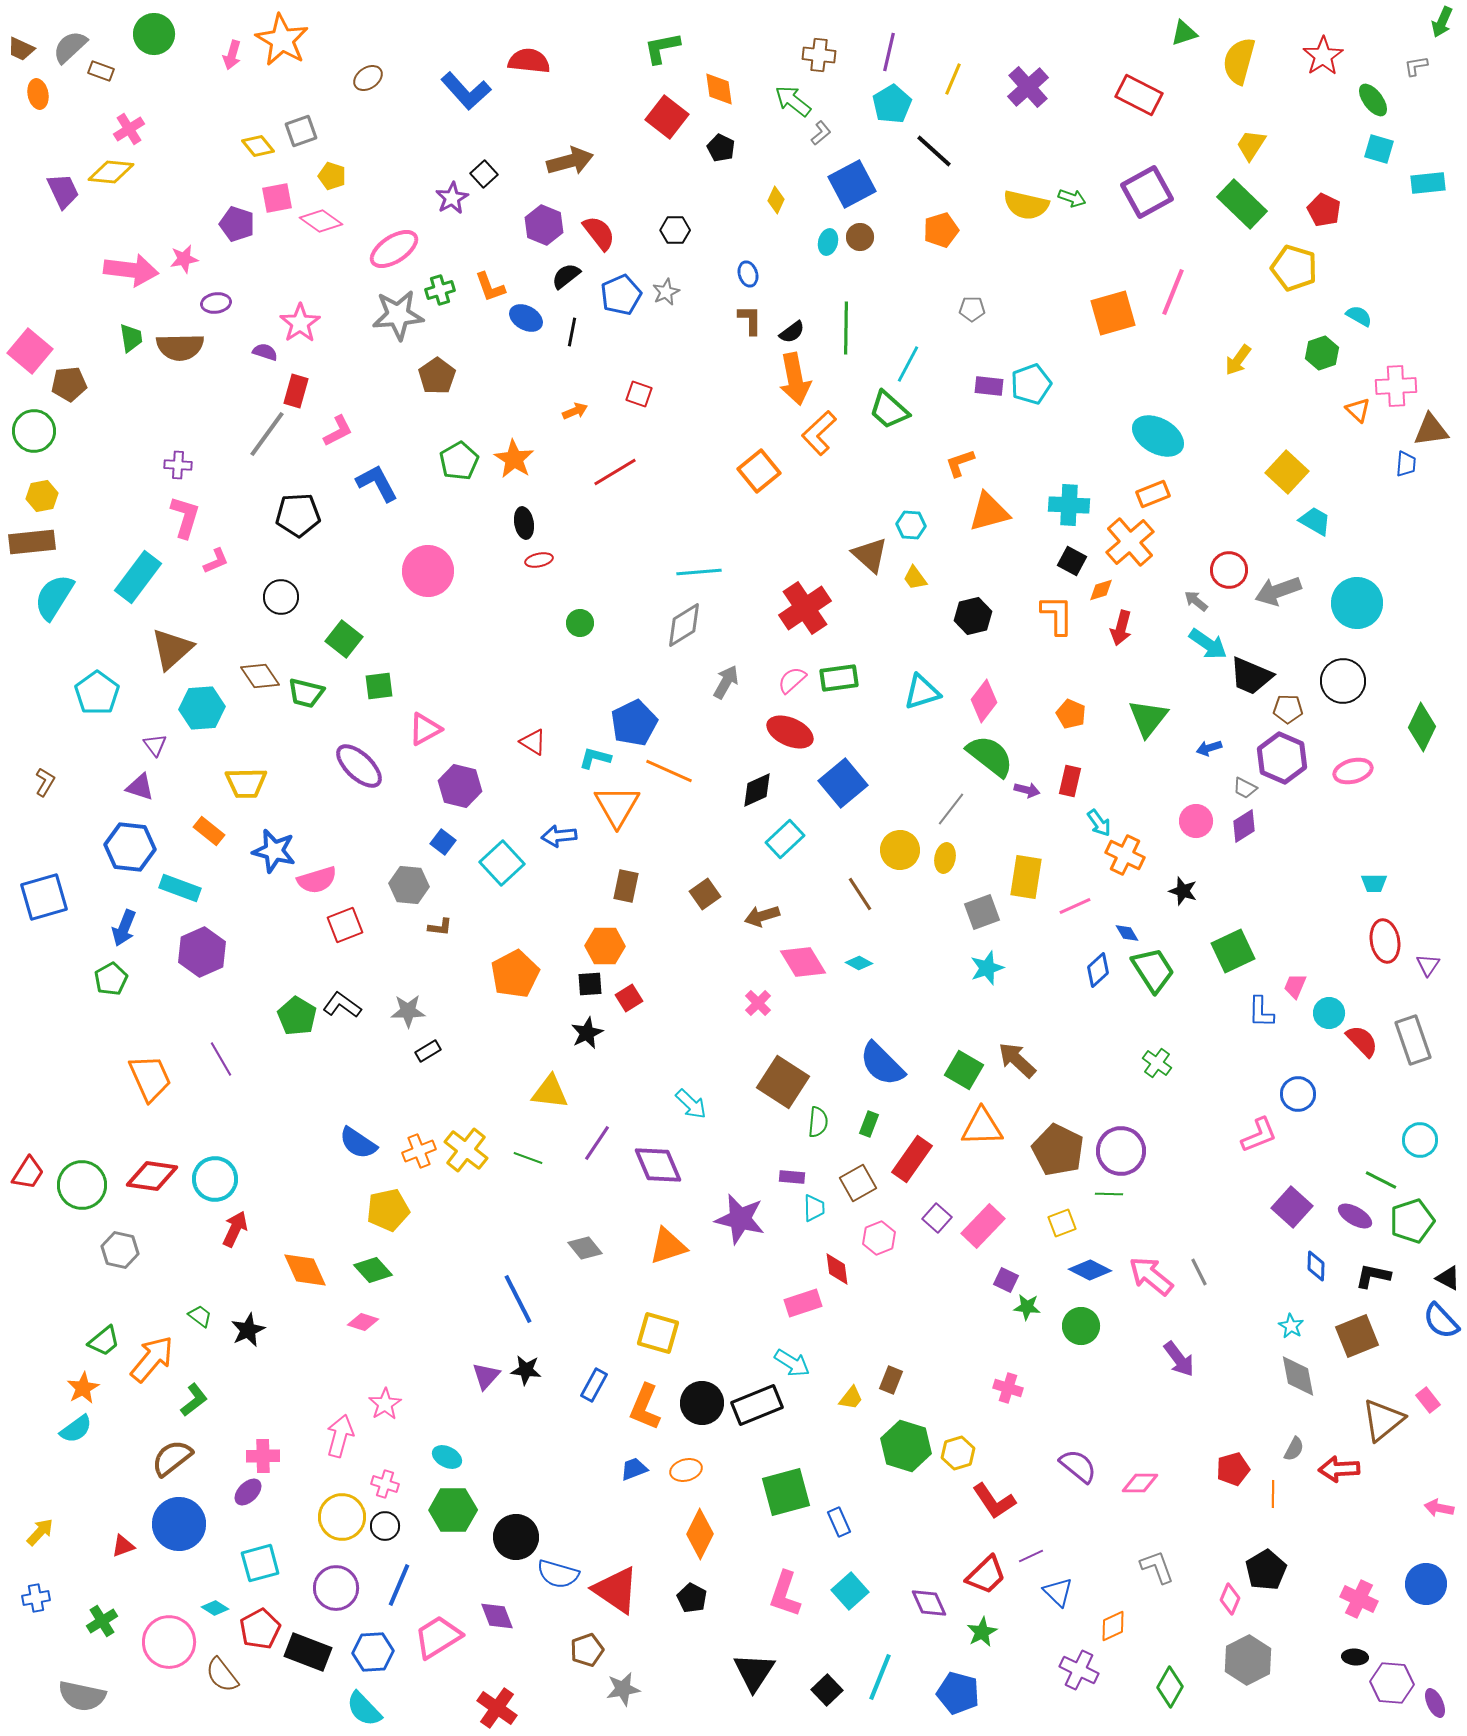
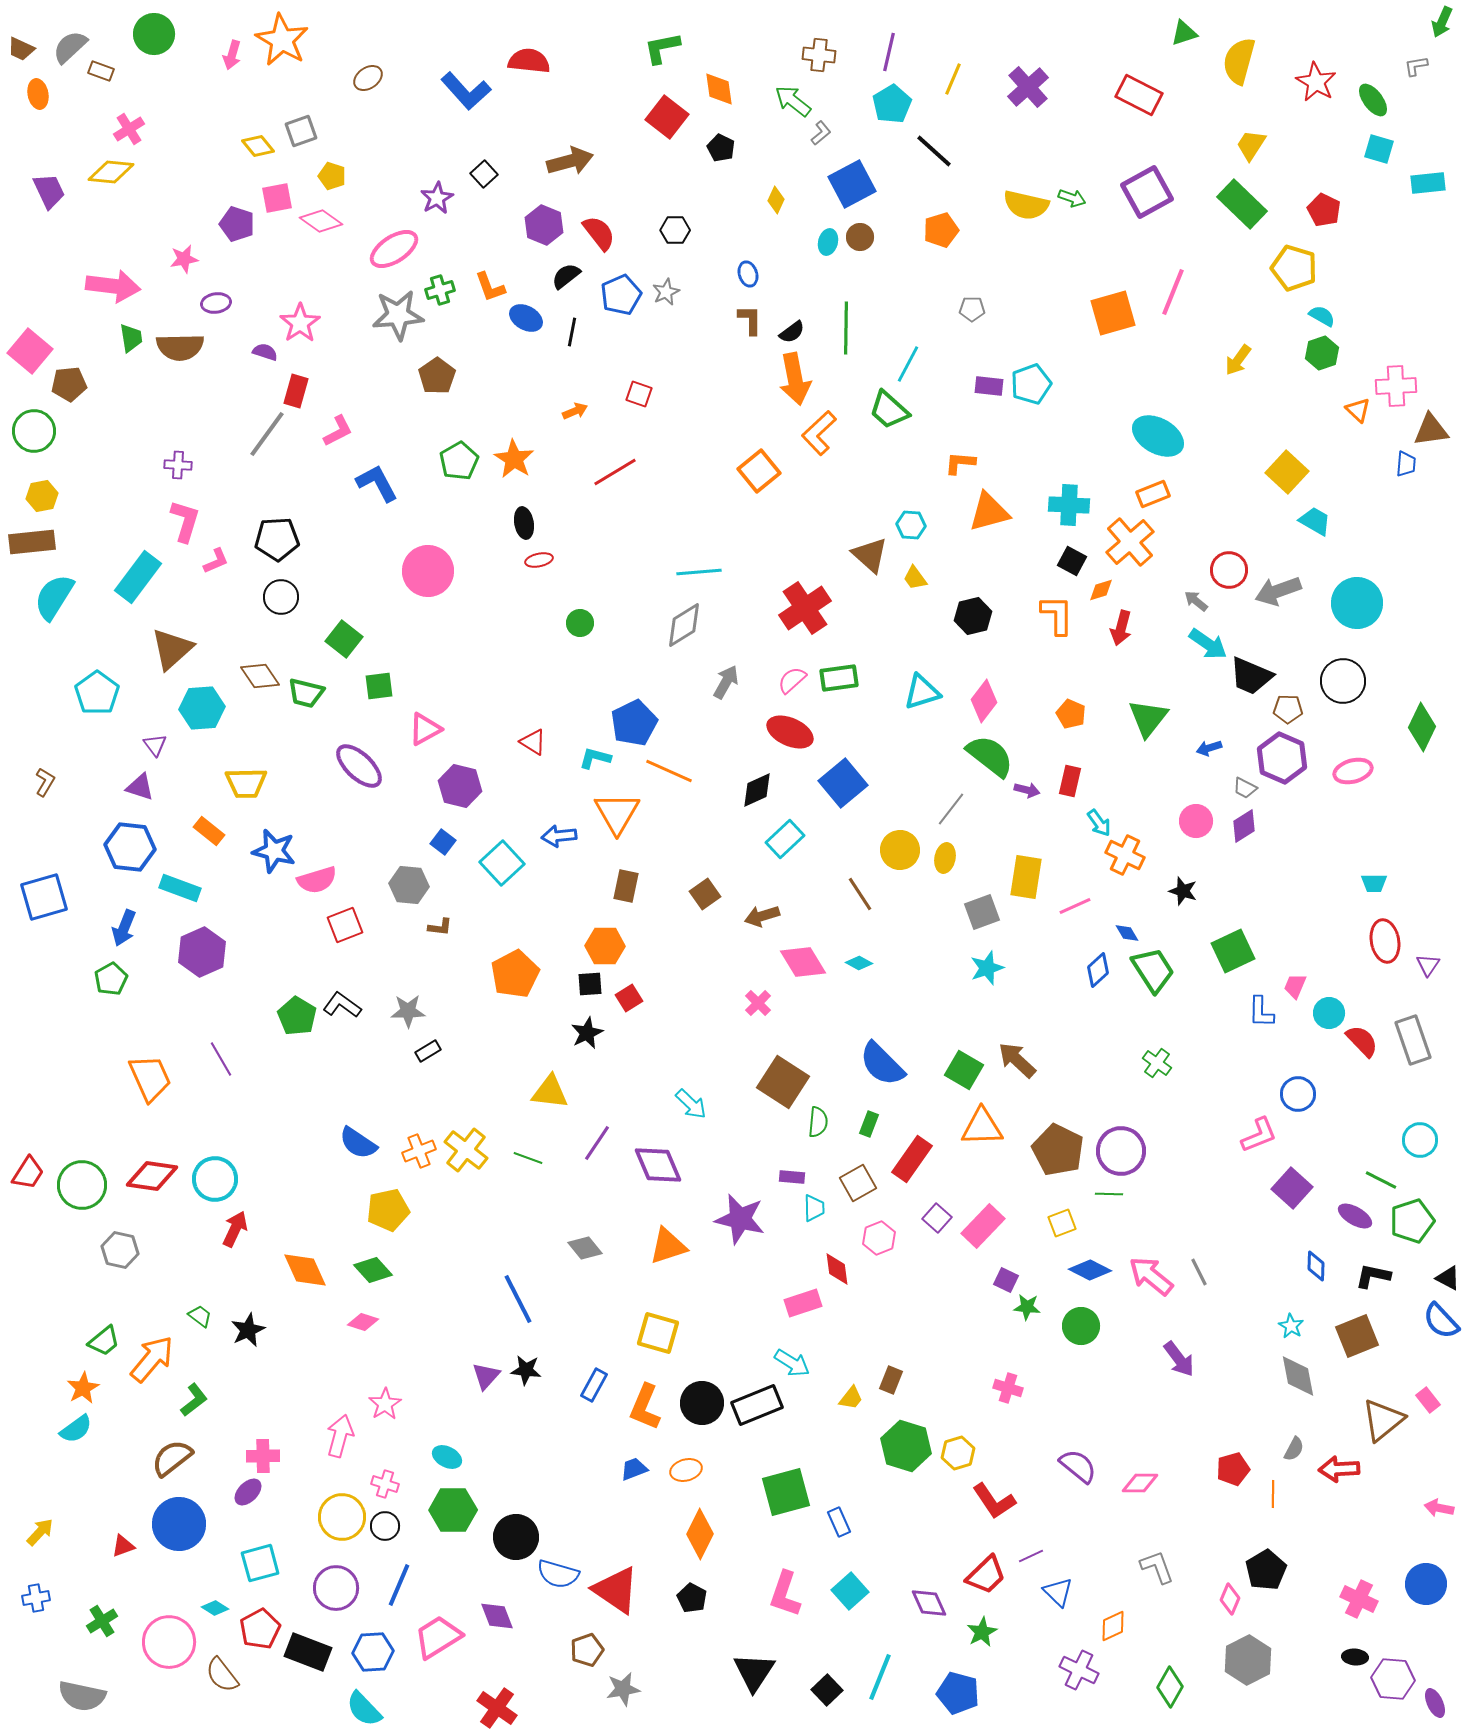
red star at (1323, 56): moved 7 px left, 26 px down; rotated 9 degrees counterclockwise
purple trapezoid at (63, 191): moved 14 px left
purple star at (452, 198): moved 15 px left
pink arrow at (131, 270): moved 18 px left, 16 px down
cyan semicircle at (1359, 316): moved 37 px left
orange L-shape at (960, 463): rotated 24 degrees clockwise
black pentagon at (298, 515): moved 21 px left, 24 px down
pink L-shape at (185, 517): moved 4 px down
orange triangle at (617, 806): moved 7 px down
purple square at (1292, 1207): moved 19 px up
purple hexagon at (1392, 1683): moved 1 px right, 4 px up
